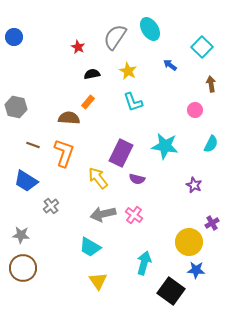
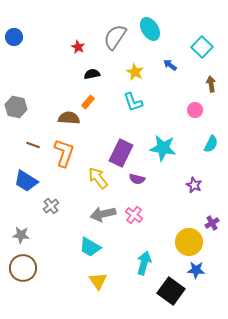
yellow star: moved 7 px right, 1 px down
cyan star: moved 2 px left, 2 px down
